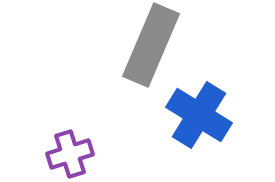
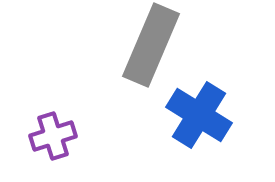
purple cross: moved 17 px left, 18 px up
